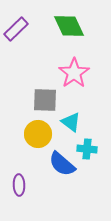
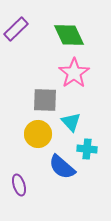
green diamond: moved 9 px down
cyan triangle: rotated 10 degrees clockwise
blue semicircle: moved 3 px down
purple ellipse: rotated 15 degrees counterclockwise
